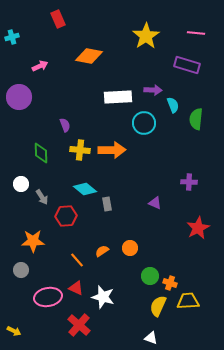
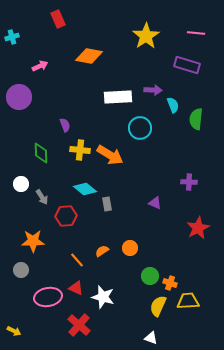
cyan circle: moved 4 px left, 5 px down
orange arrow: moved 2 px left, 5 px down; rotated 32 degrees clockwise
